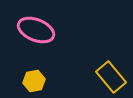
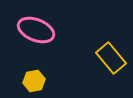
yellow rectangle: moved 19 px up
